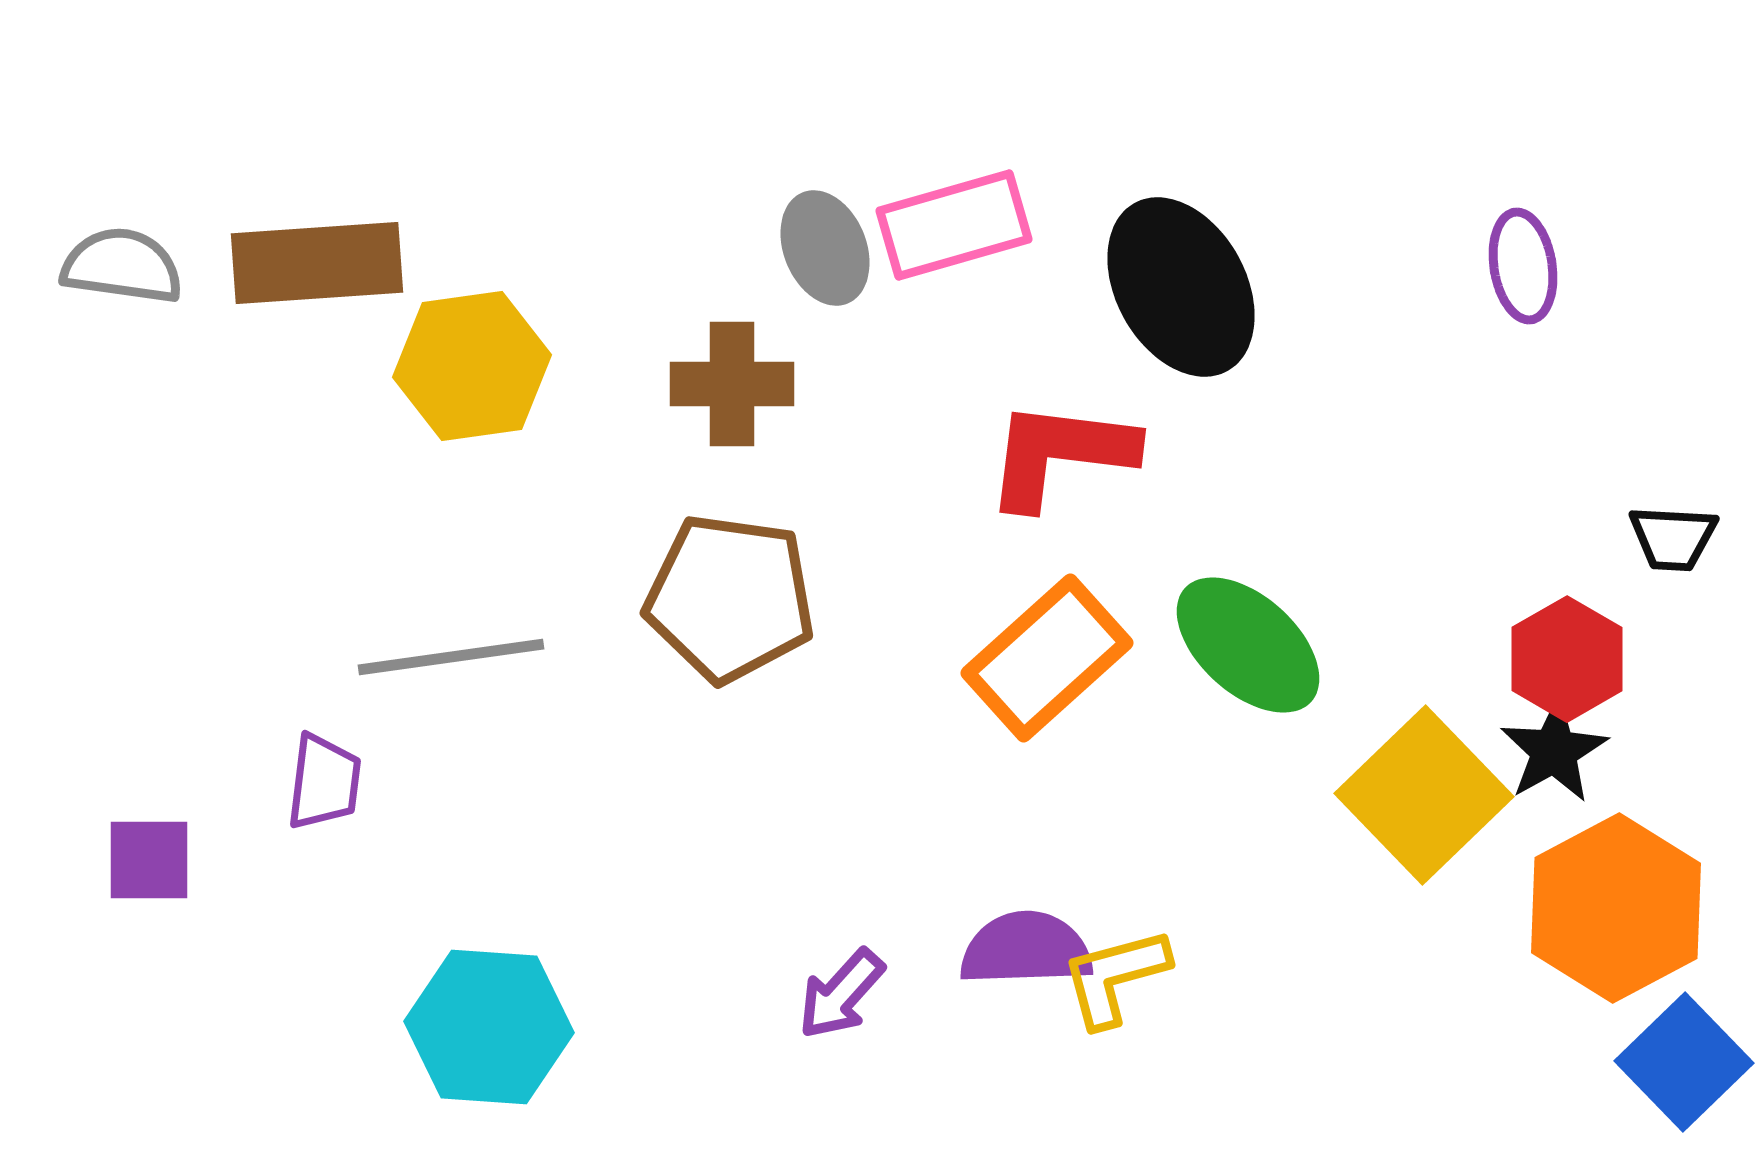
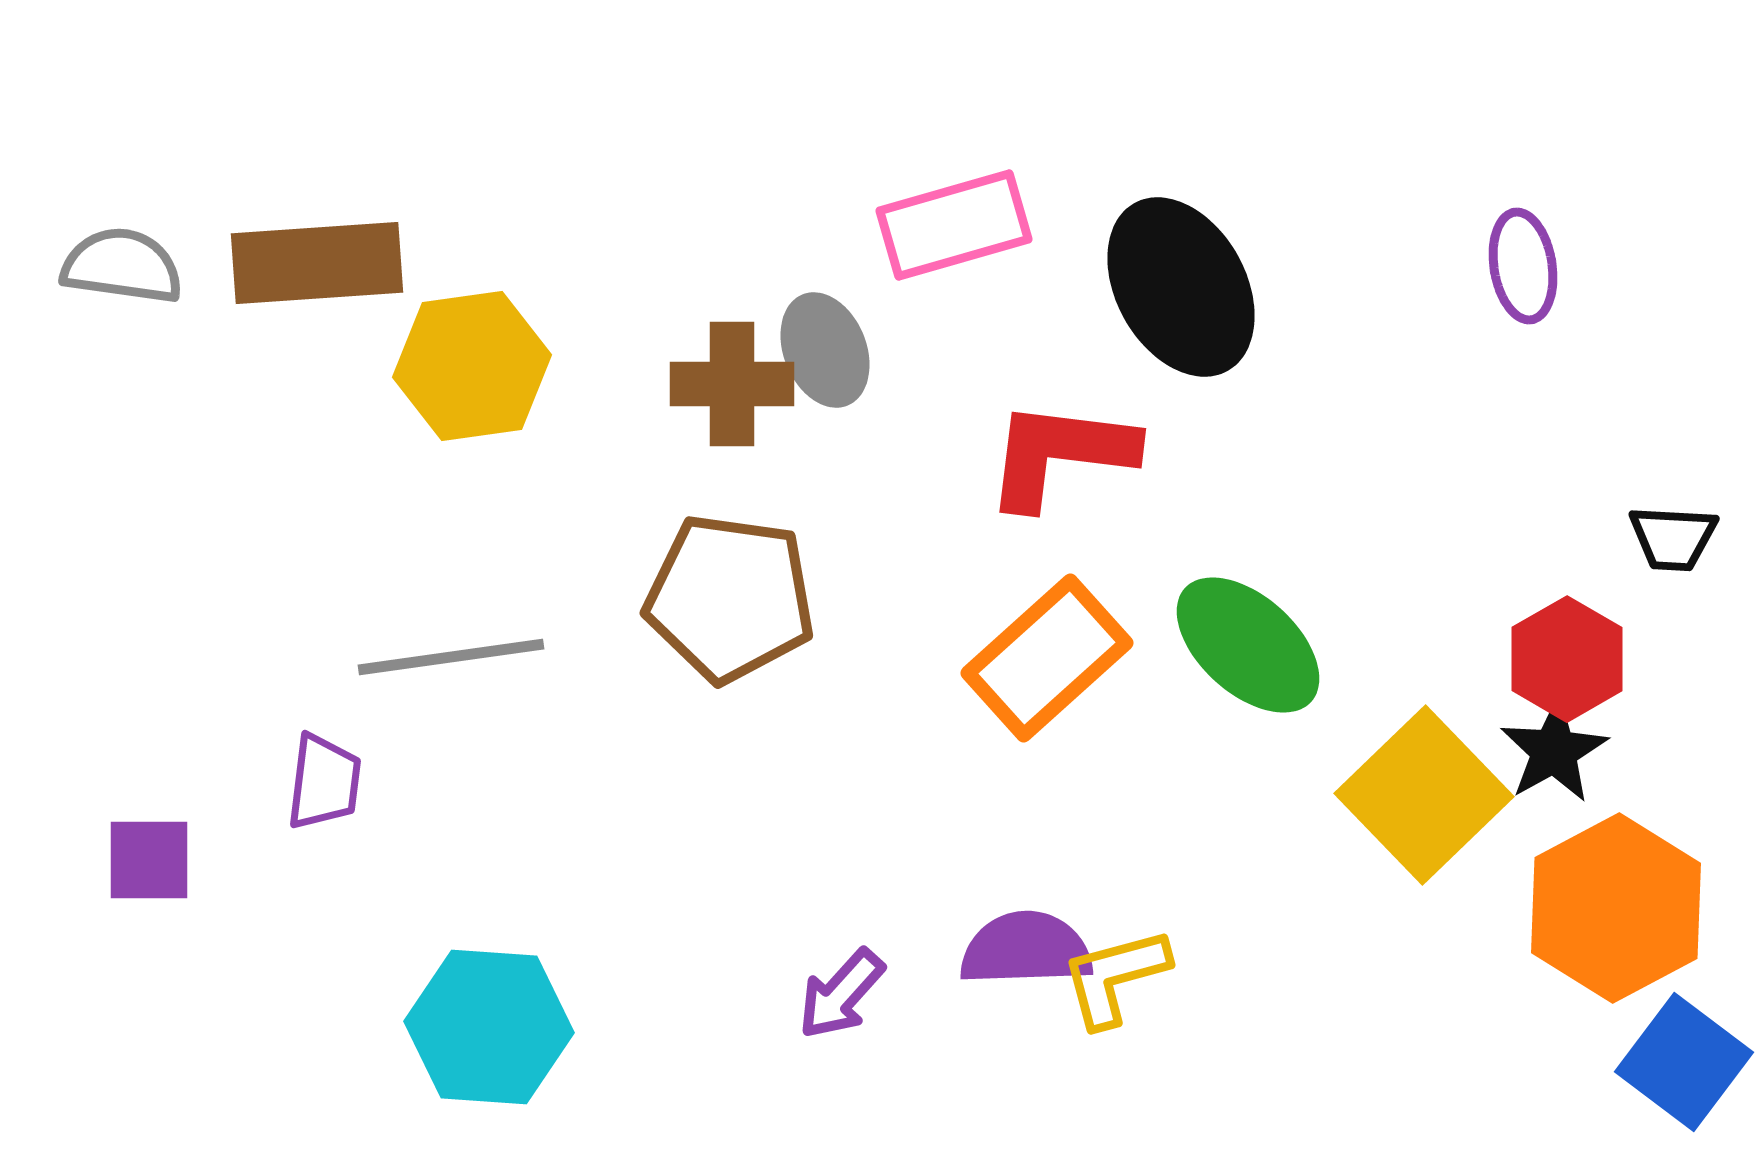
gray ellipse: moved 102 px down
blue square: rotated 9 degrees counterclockwise
